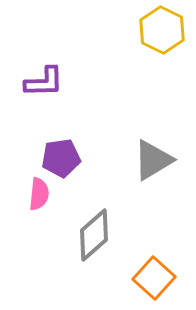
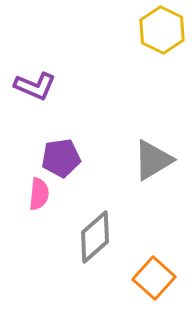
purple L-shape: moved 9 px left, 4 px down; rotated 24 degrees clockwise
gray diamond: moved 1 px right, 2 px down
